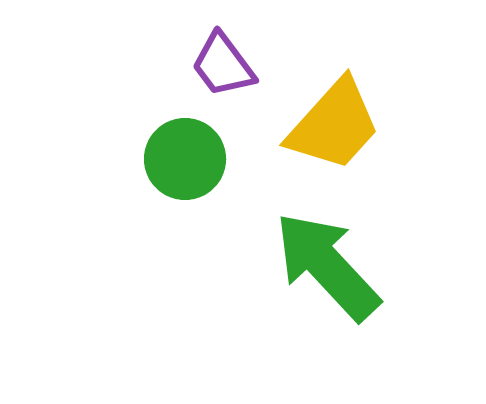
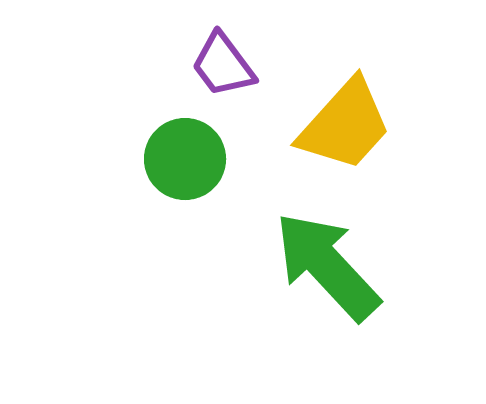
yellow trapezoid: moved 11 px right
